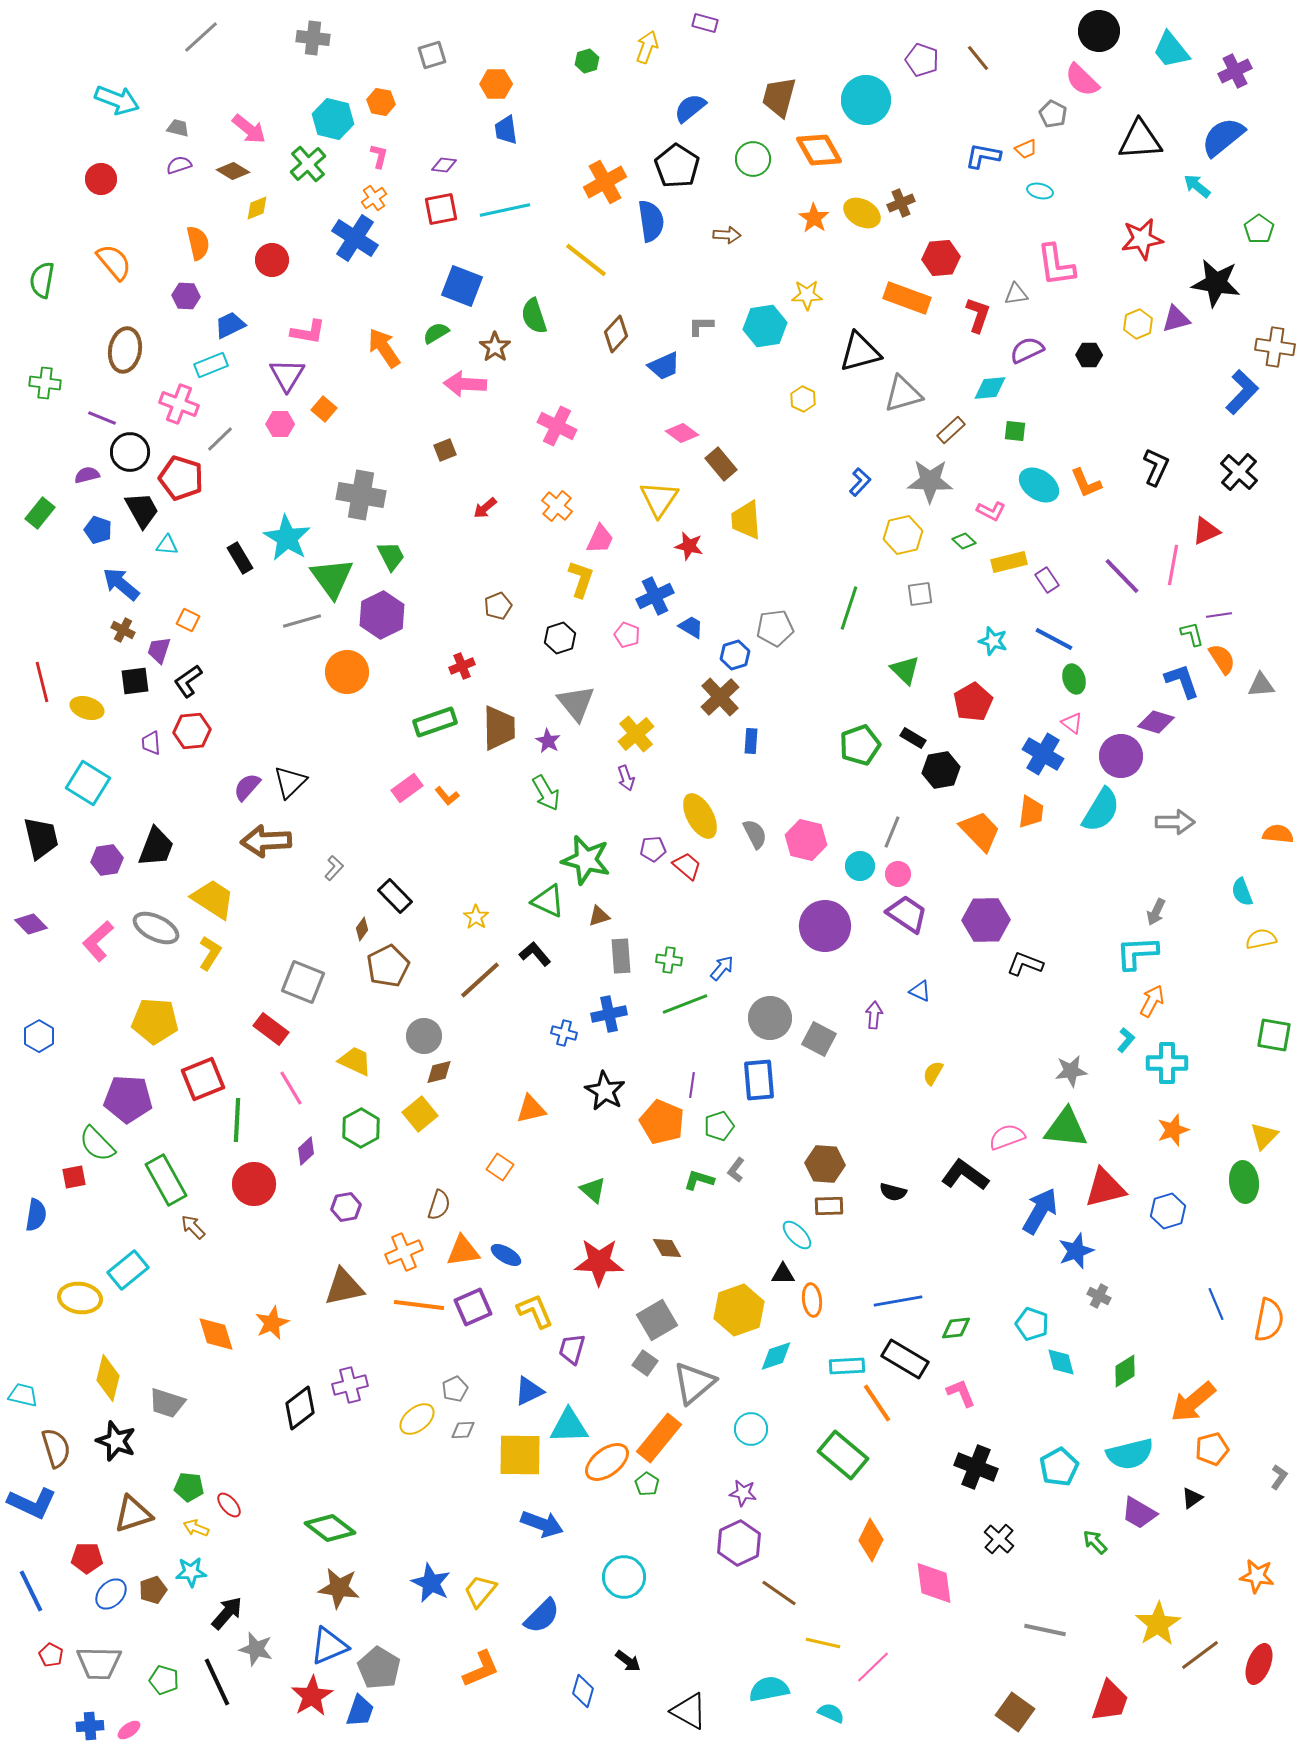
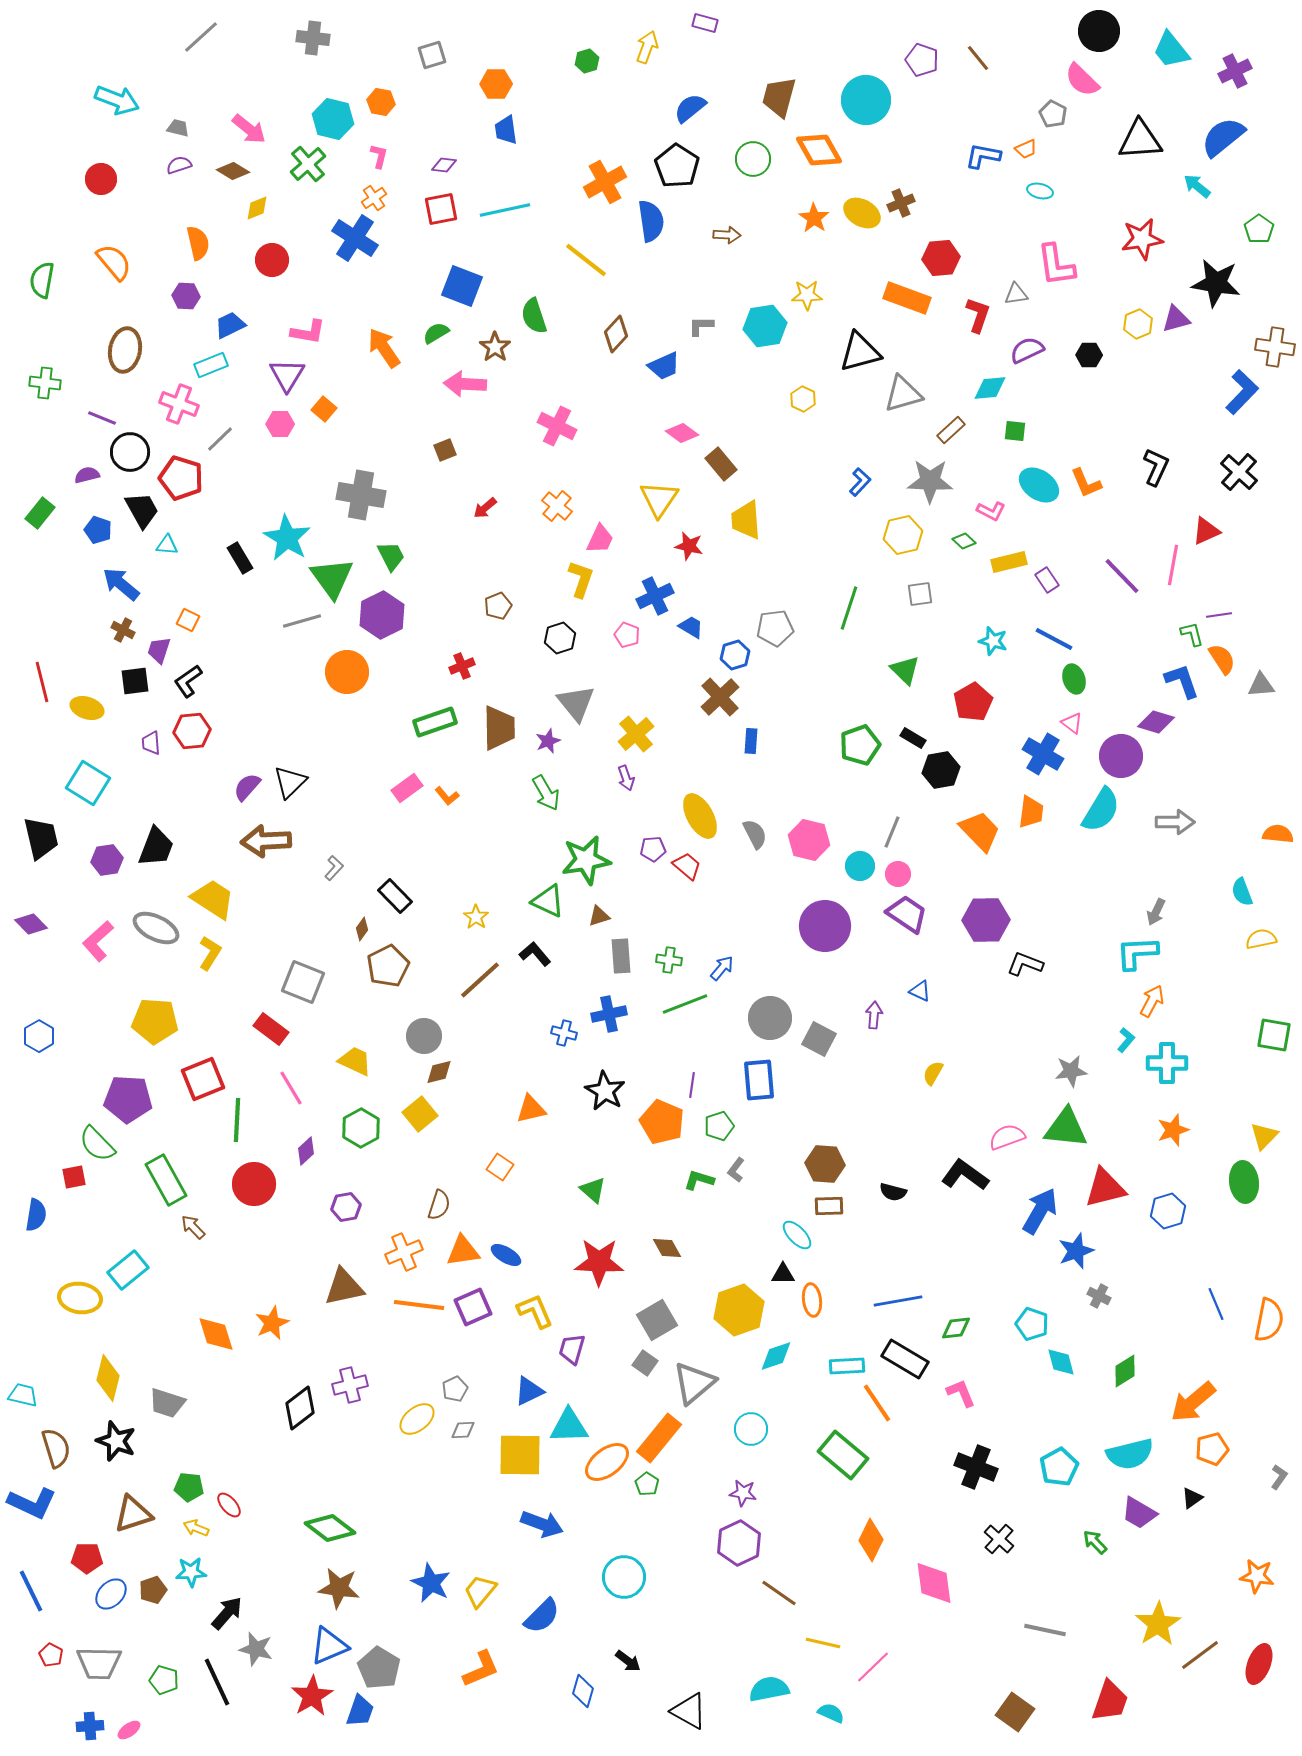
purple star at (548, 741): rotated 20 degrees clockwise
pink hexagon at (806, 840): moved 3 px right
green star at (586, 860): rotated 24 degrees counterclockwise
